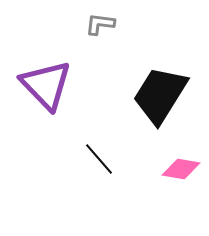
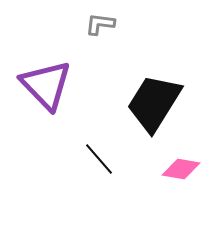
black trapezoid: moved 6 px left, 8 px down
